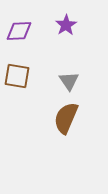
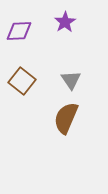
purple star: moved 1 px left, 3 px up
brown square: moved 5 px right, 5 px down; rotated 28 degrees clockwise
gray triangle: moved 2 px right, 1 px up
